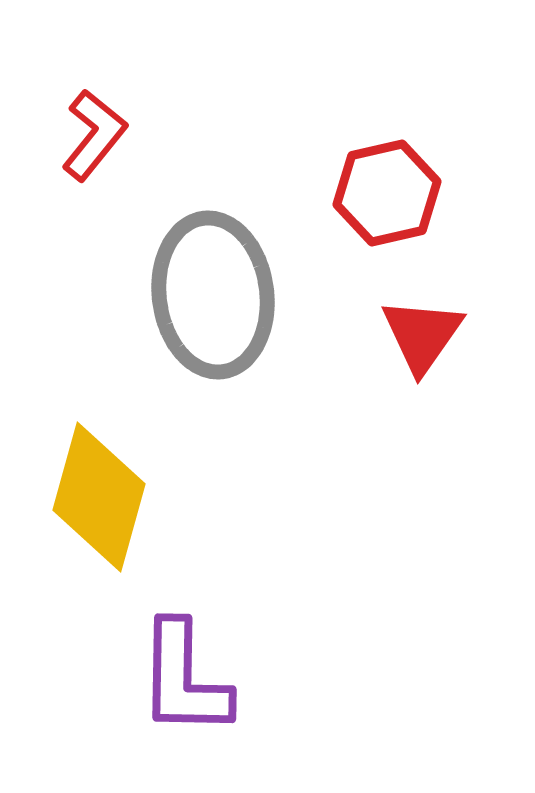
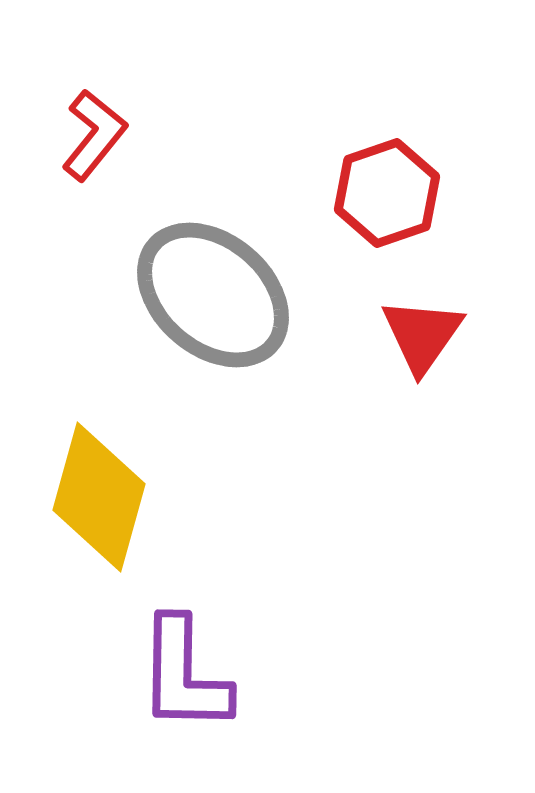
red hexagon: rotated 6 degrees counterclockwise
gray ellipse: rotated 42 degrees counterclockwise
purple L-shape: moved 4 px up
